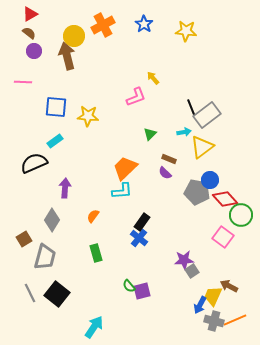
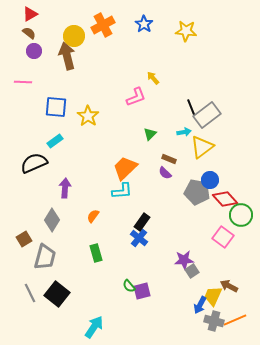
yellow star at (88, 116): rotated 30 degrees clockwise
